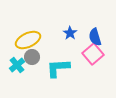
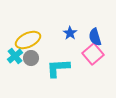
gray circle: moved 1 px left, 1 px down
cyan cross: moved 2 px left, 9 px up
